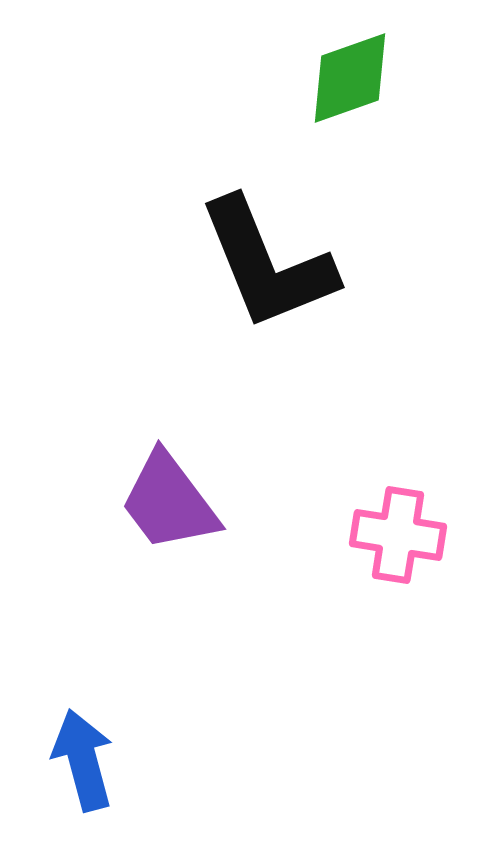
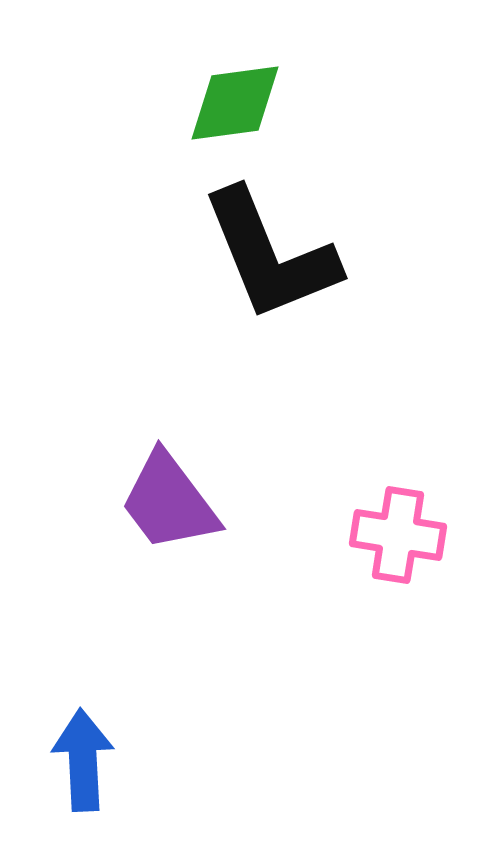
green diamond: moved 115 px left, 25 px down; rotated 12 degrees clockwise
black L-shape: moved 3 px right, 9 px up
blue arrow: rotated 12 degrees clockwise
